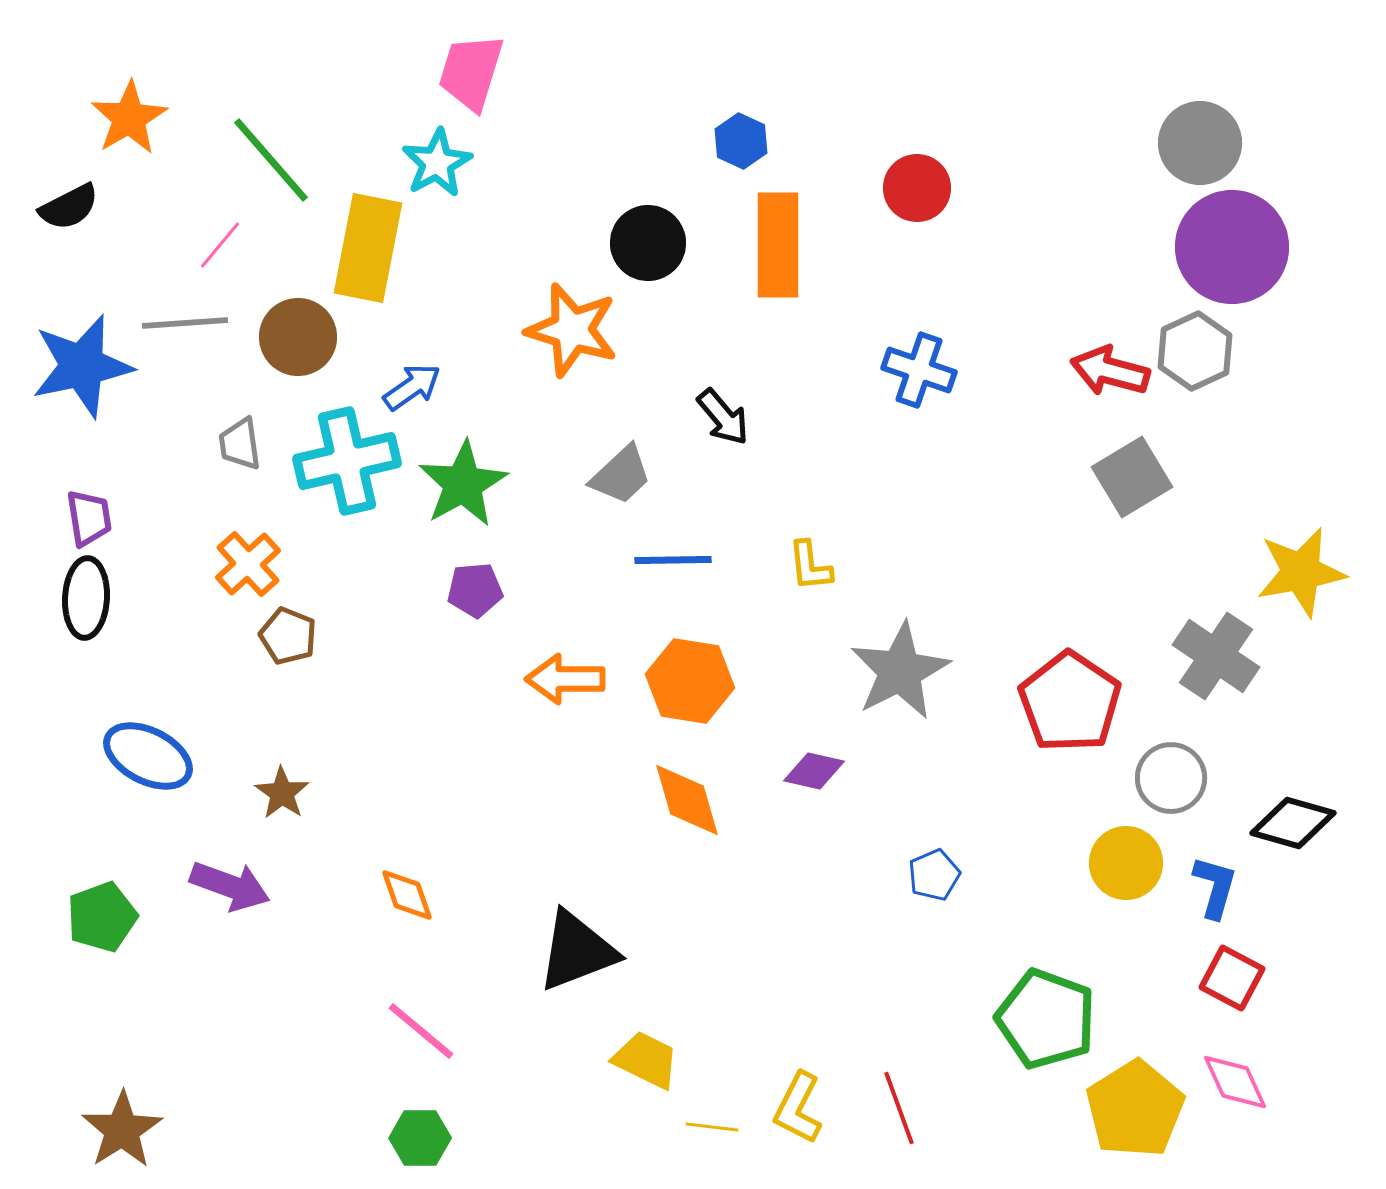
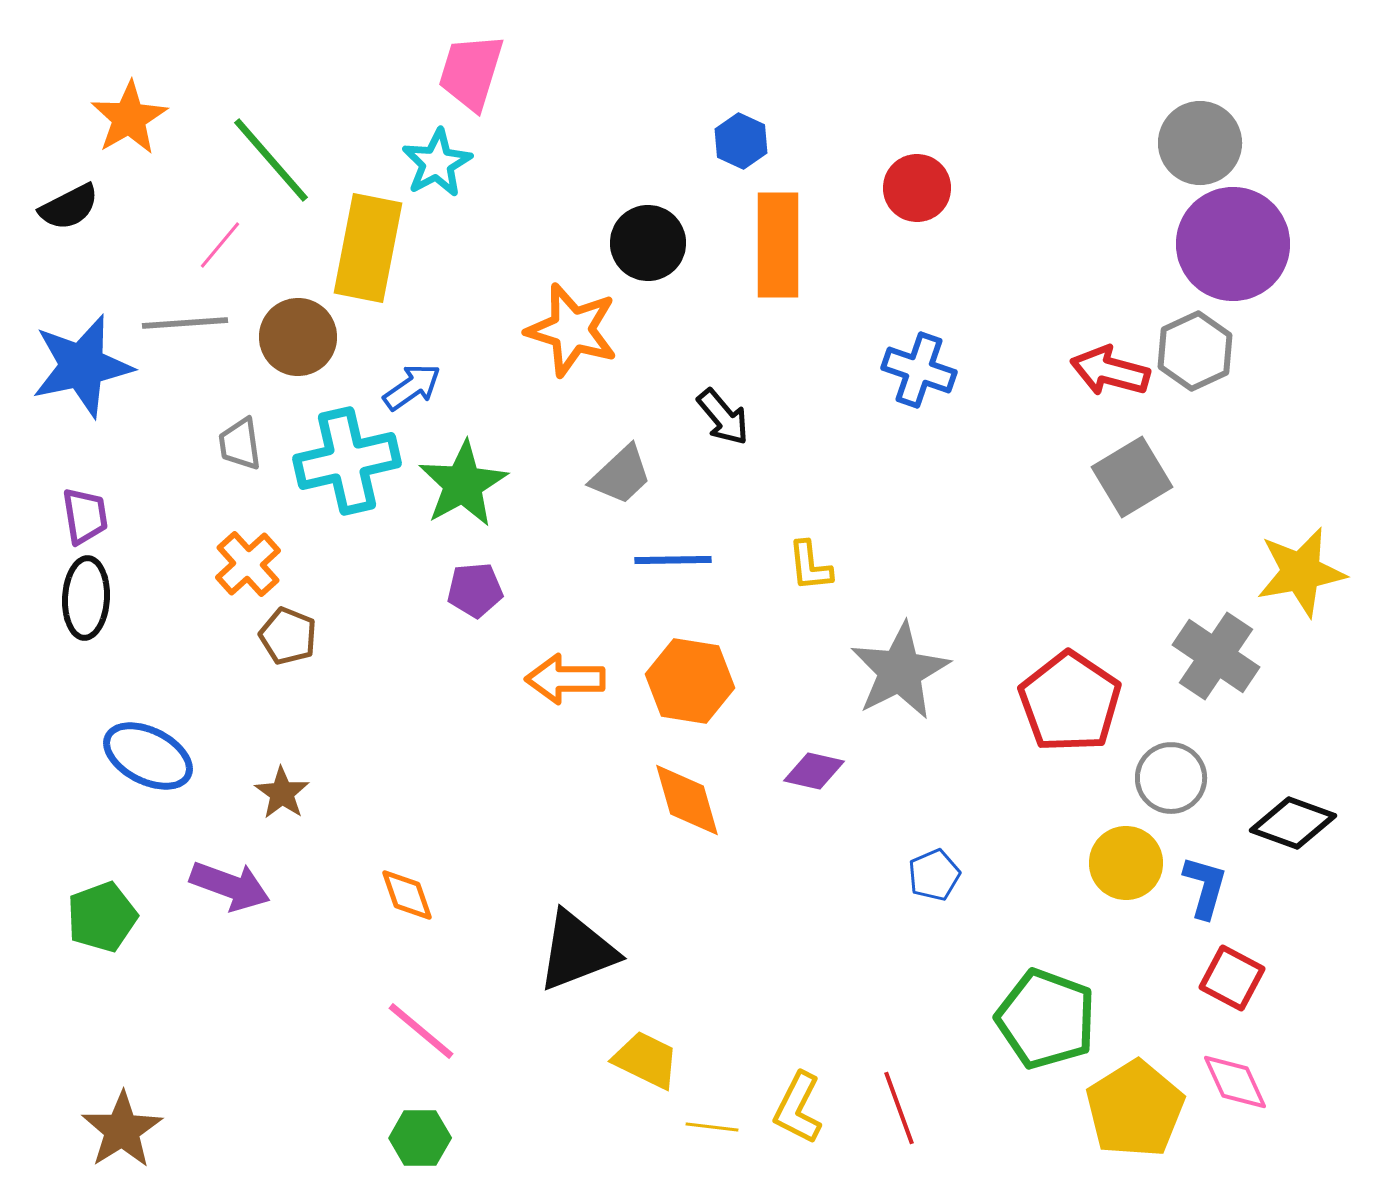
purple circle at (1232, 247): moved 1 px right, 3 px up
purple trapezoid at (89, 518): moved 4 px left, 2 px up
black diamond at (1293, 823): rotated 4 degrees clockwise
blue L-shape at (1215, 887): moved 10 px left
